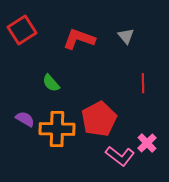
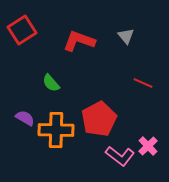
red L-shape: moved 2 px down
red line: rotated 66 degrees counterclockwise
purple semicircle: moved 1 px up
orange cross: moved 1 px left, 1 px down
pink cross: moved 1 px right, 3 px down
